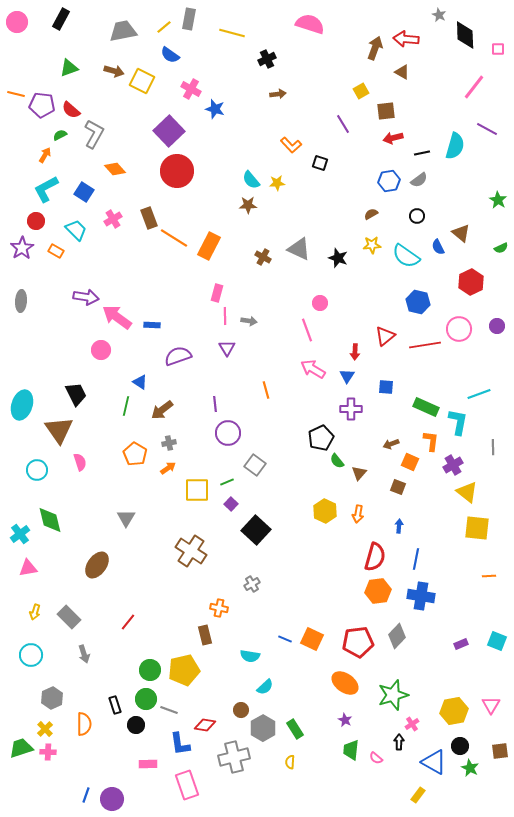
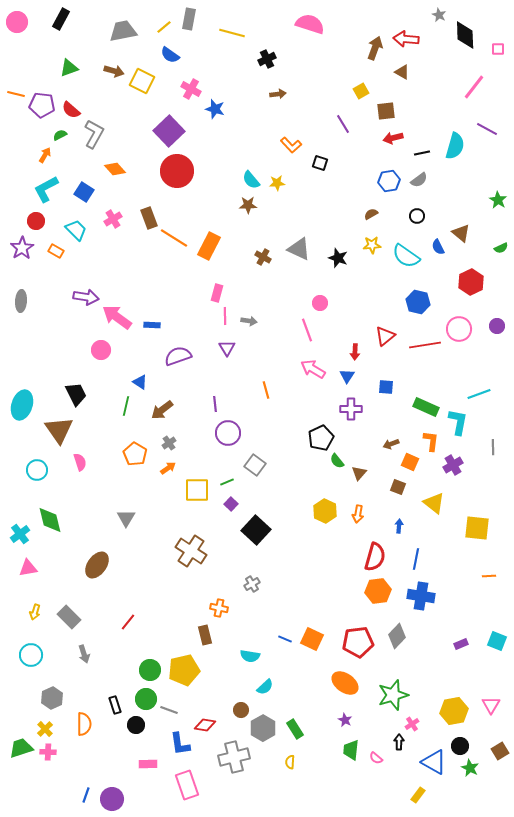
gray cross at (169, 443): rotated 24 degrees counterclockwise
yellow triangle at (467, 492): moved 33 px left, 11 px down
brown square at (500, 751): rotated 24 degrees counterclockwise
